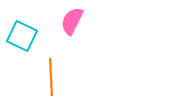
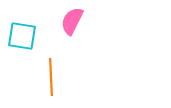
cyan square: rotated 16 degrees counterclockwise
